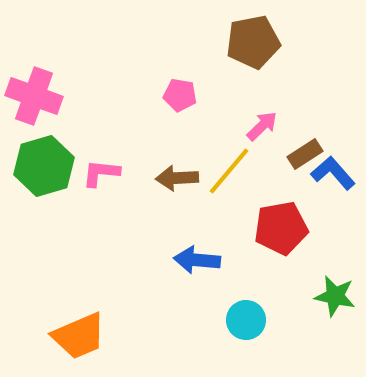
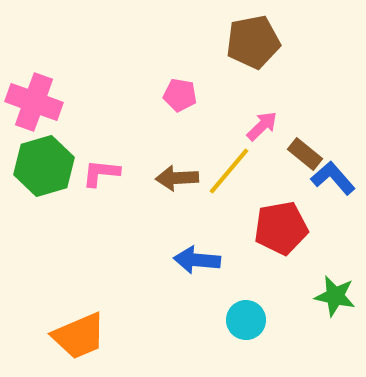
pink cross: moved 6 px down
brown rectangle: rotated 72 degrees clockwise
blue L-shape: moved 5 px down
